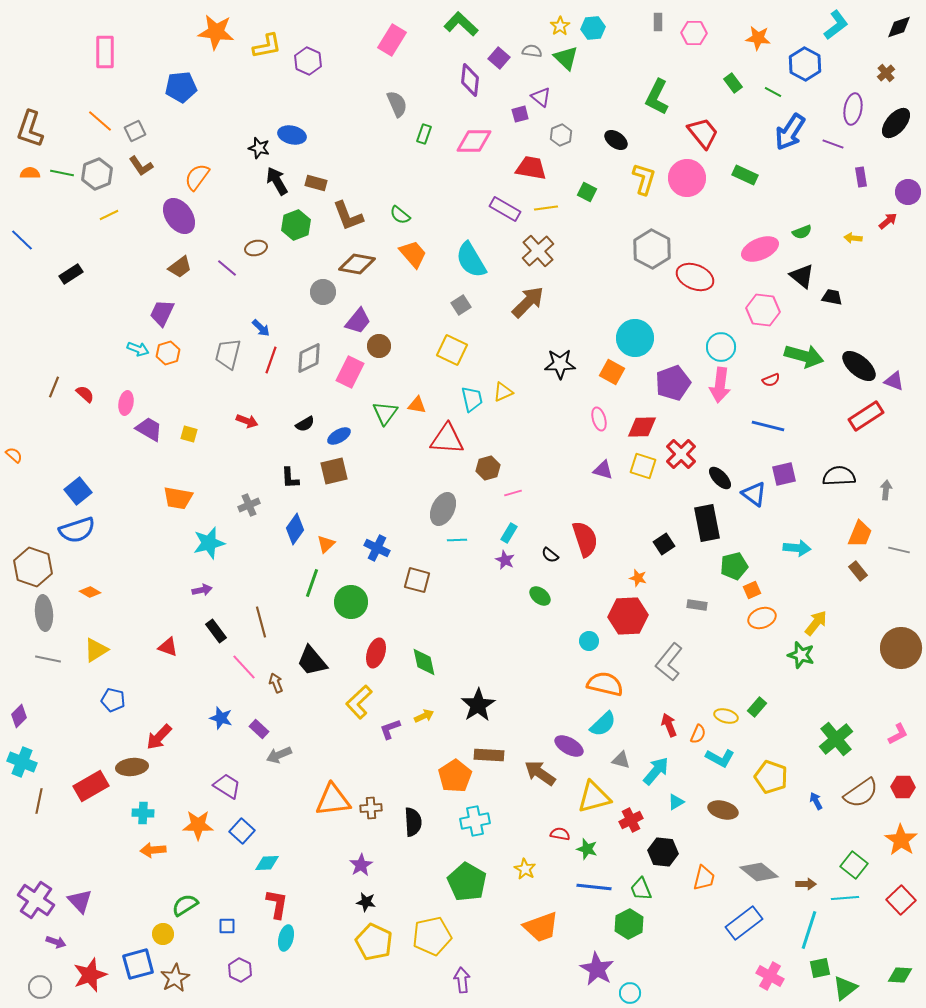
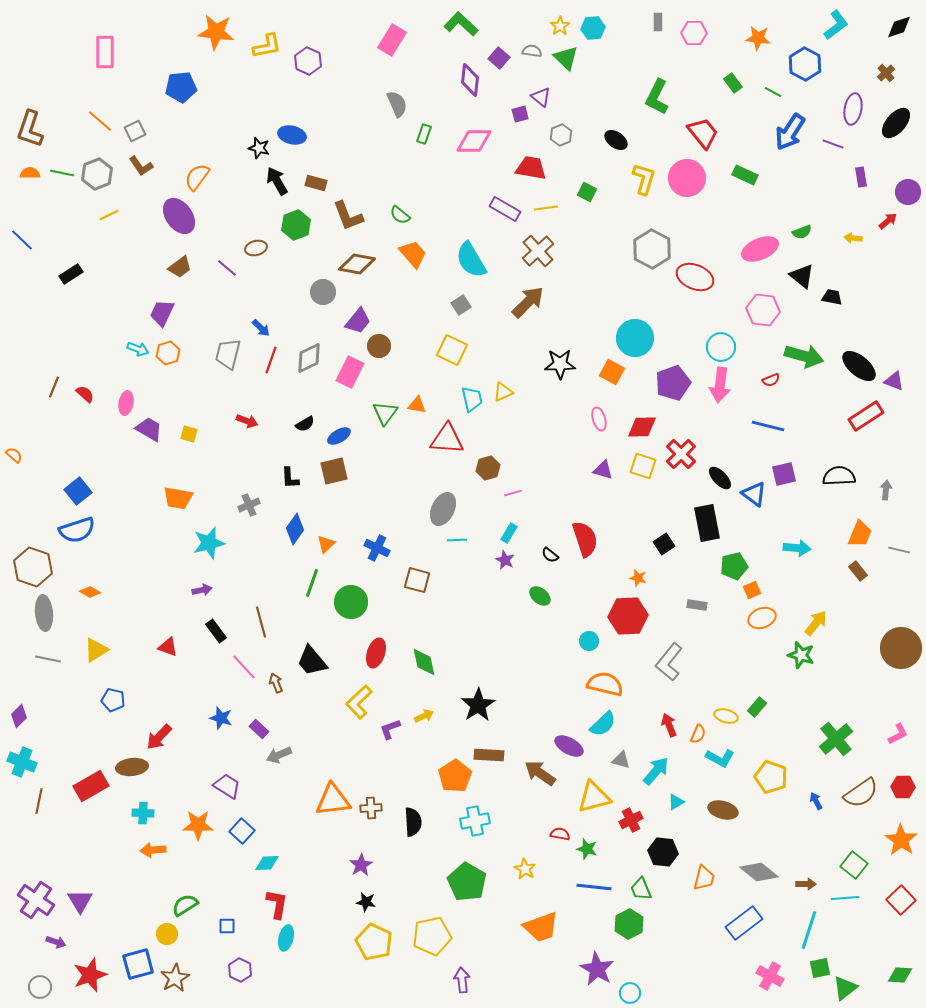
purple triangle at (80, 901): rotated 12 degrees clockwise
yellow circle at (163, 934): moved 4 px right
